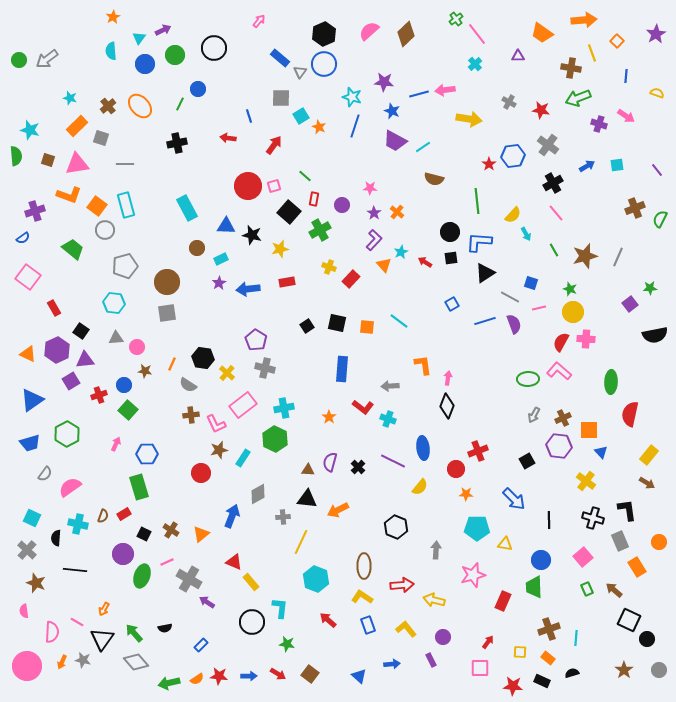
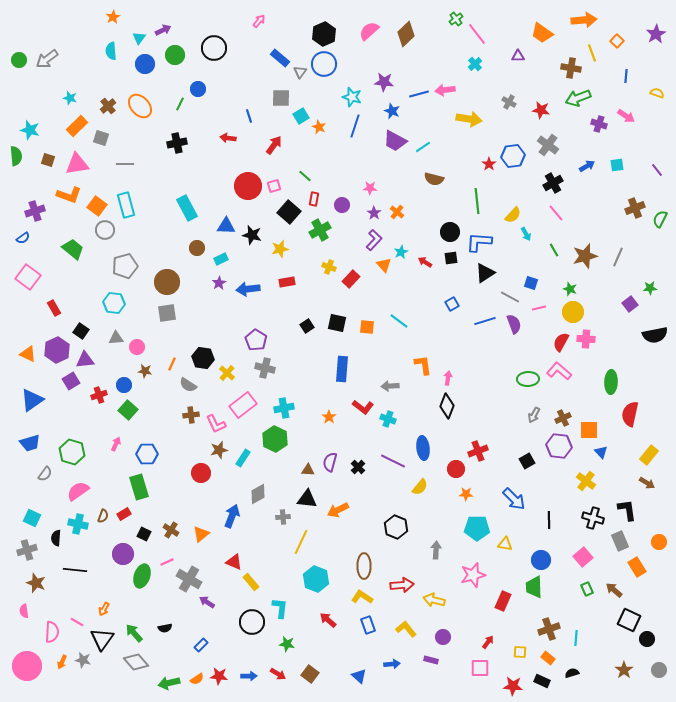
green hexagon at (67, 434): moved 5 px right, 18 px down; rotated 15 degrees counterclockwise
pink semicircle at (70, 487): moved 8 px right, 4 px down
gray cross at (27, 550): rotated 30 degrees clockwise
purple rectangle at (431, 660): rotated 48 degrees counterclockwise
